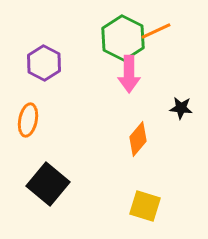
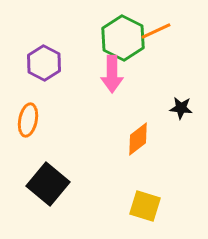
pink arrow: moved 17 px left
orange diamond: rotated 12 degrees clockwise
